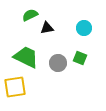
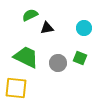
yellow square: moved 1 px right, 1 px down; rotated 15 degrees clockwise
